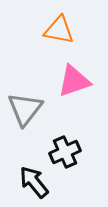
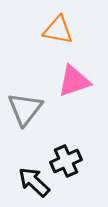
orange triangle: moved 1 px left
black cross: moved 1 px right, 9 px down
black arrow: rotated 8 degrees counterclockwise
